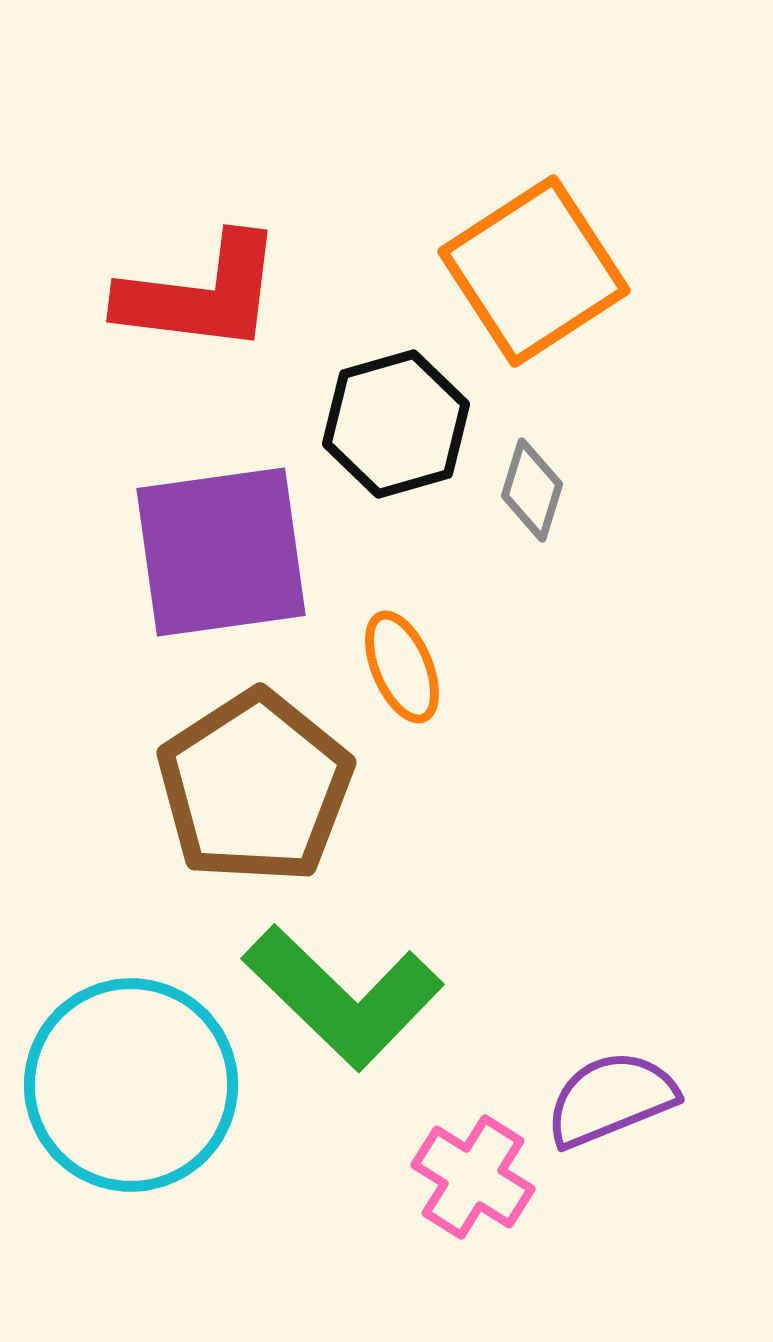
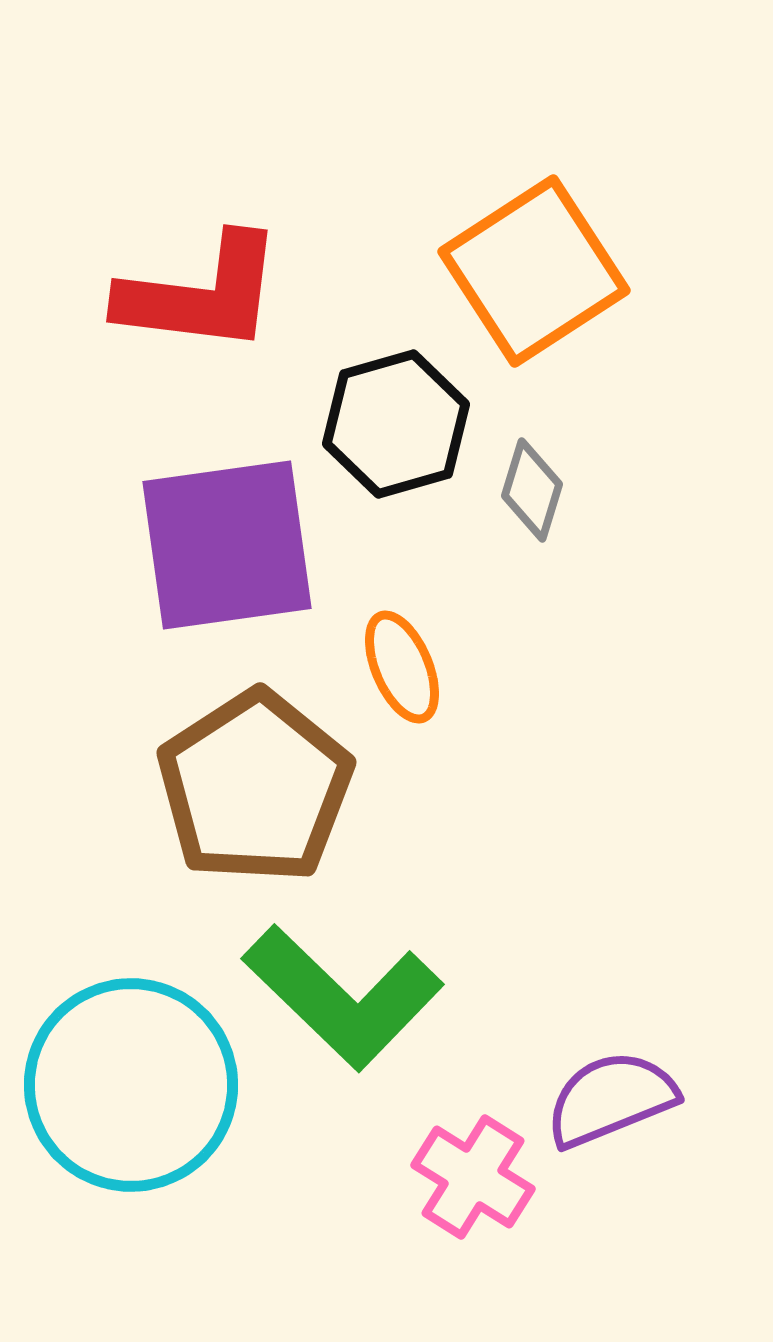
purple square: moved 6 px right, 7 px up
